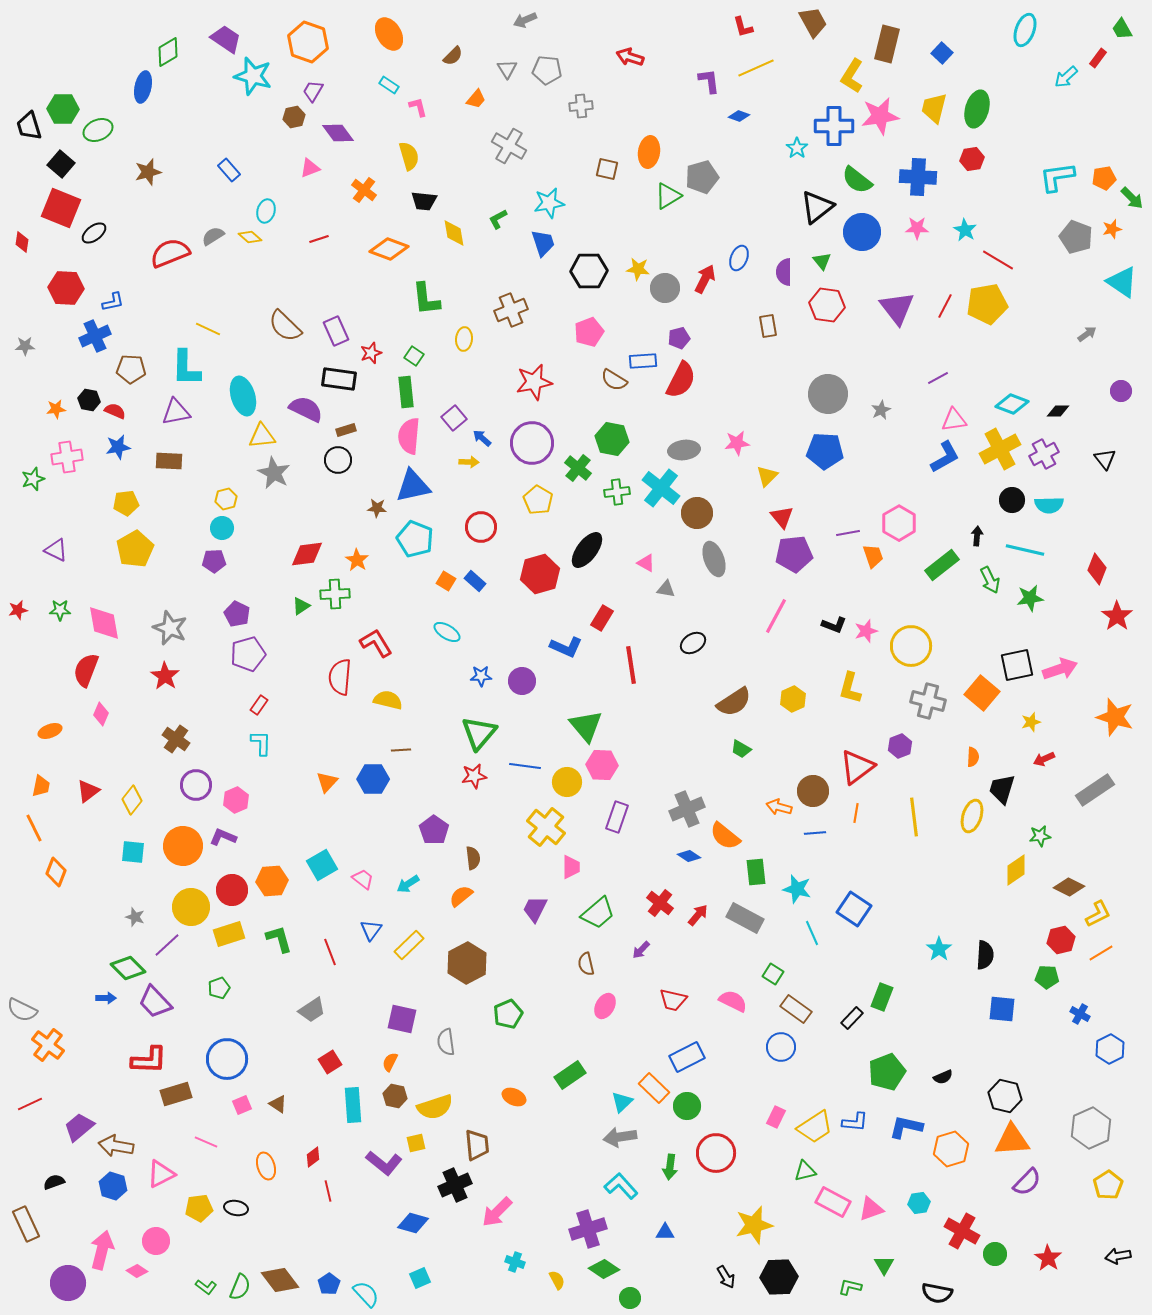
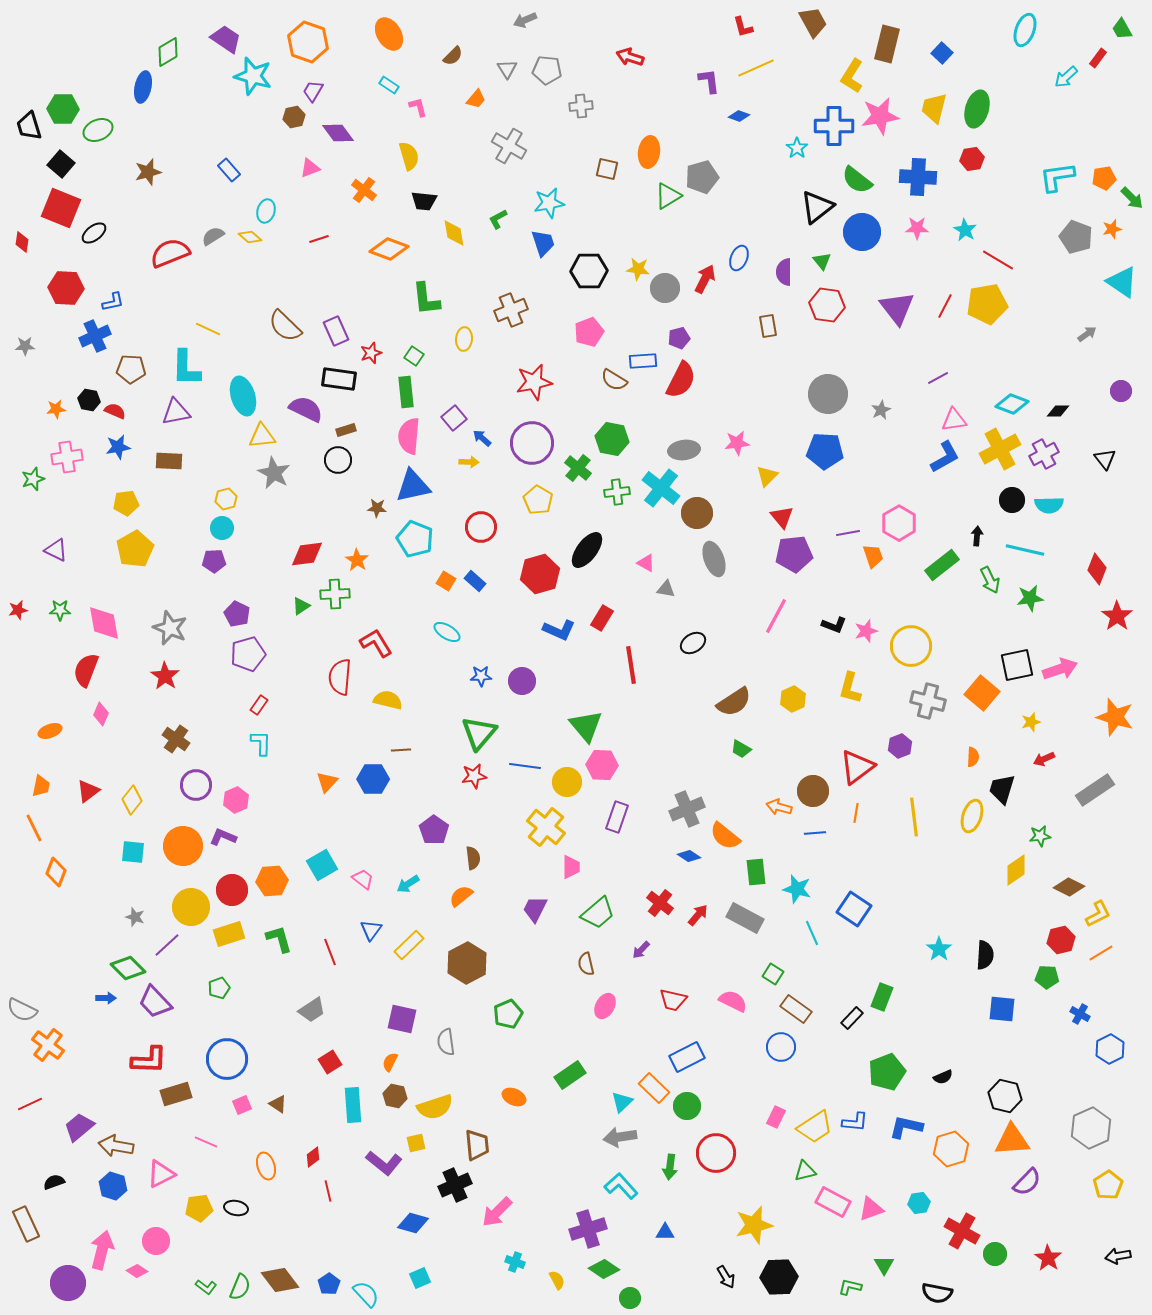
blue L-shape at (566, 647): moved 7 px left, 17 px up
